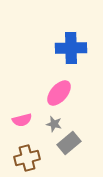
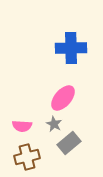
pink ellipse: moved 4 px right, 5 px down
pink semicircle: moved 6 px down; rotated 18 degrees clockwise
gray star: rotated 14 degrees clockwise
brown cross: moved 1 px up
